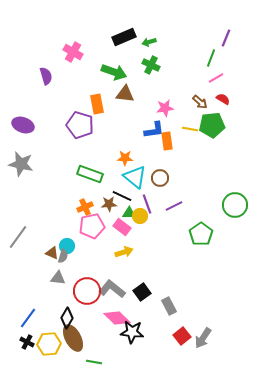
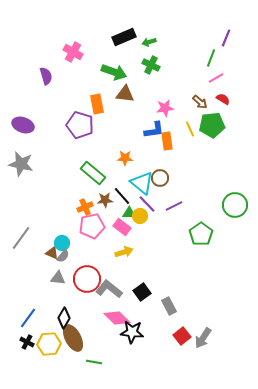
yellow line at (190, 129): rotated 56 degrees clockwise
green rectangle at (90, 174): moved 3 px right, 1 px up; rotated 20 degrees clockwise
cyan triangle at (135, 177): moved 7 px right, 6 px down
black line at (122, 196): rotated 24 degrees clockwise
brown star at (109, 204): moved 4 px left, 4 px up
purple line at (147, 204): rotated 24 degrees counterclockwise
gray line at (18, 237): moved 3 px right, 1 px down
cyan circle at (67, 246): moved 5 px left, 3 px up
gray semicircle at (63, 256): rotated 24 degrees clockwise
gray L-shape at (112, 289): moved 3 px left
red circle at (87, 291): moved 12 px up
black diamond at (67, 318): moved 3 px left
